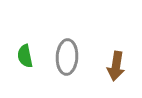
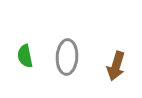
brown arrow: rotated 8 degrees clockwise
